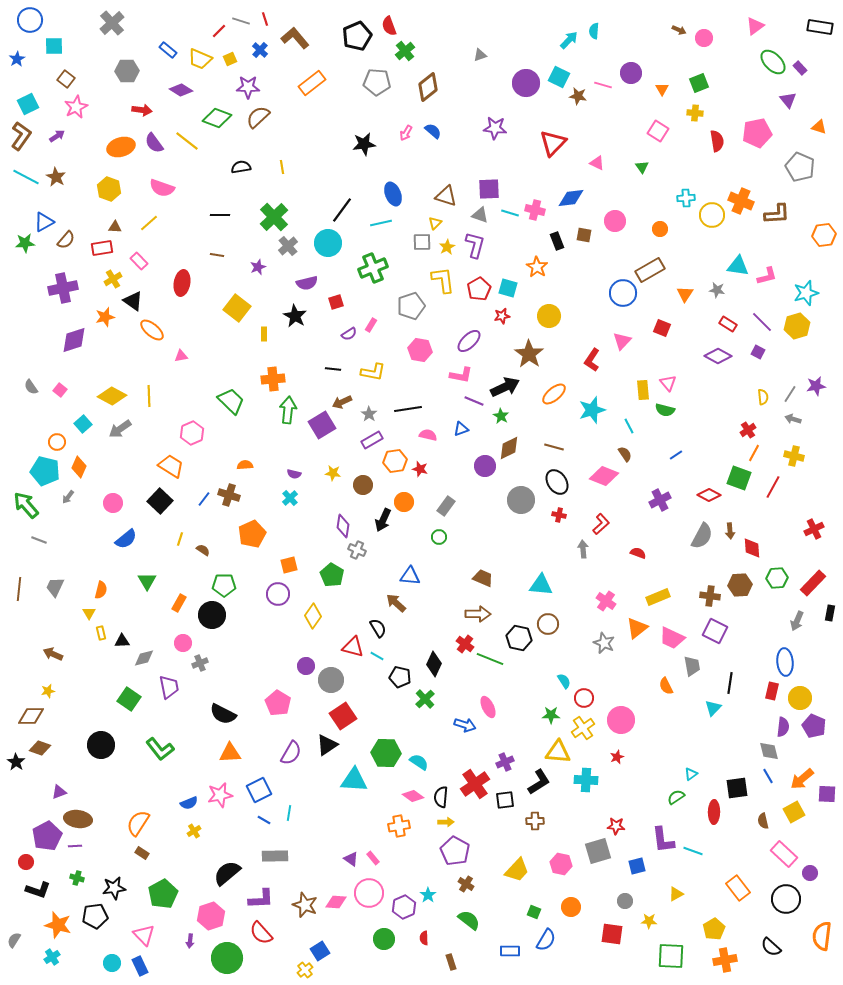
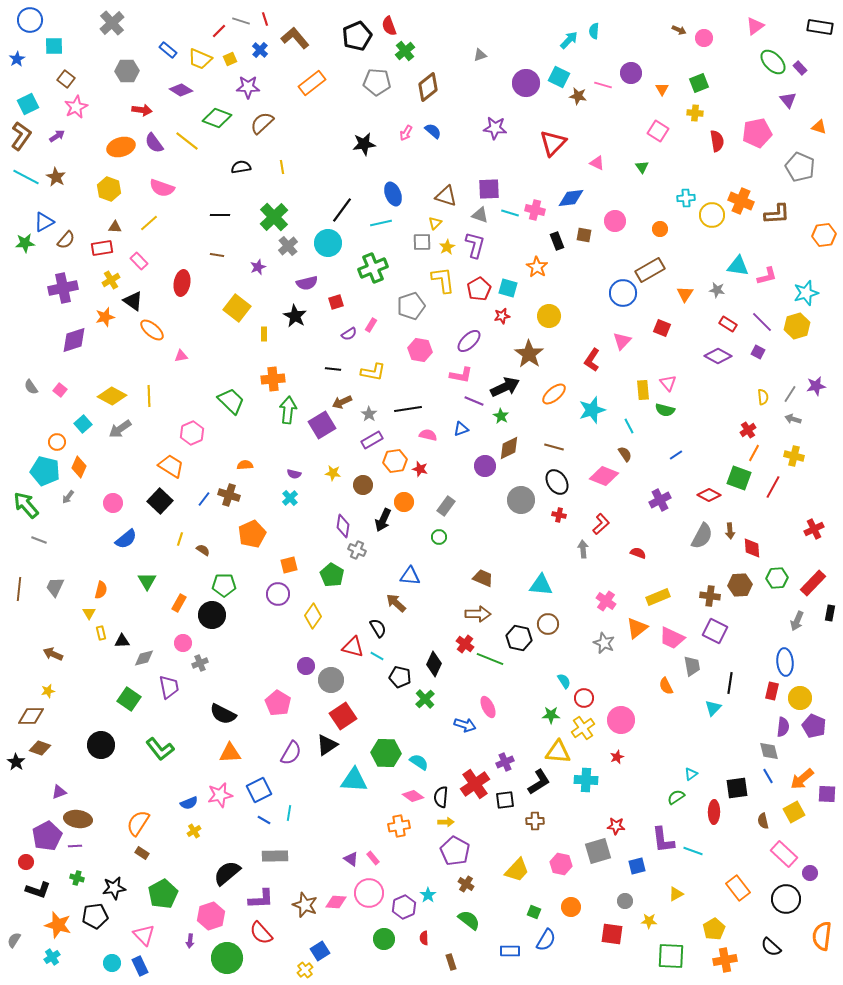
brown semicircle at (258, 117): moved 4 px right, 6 px down
yellow cross at (113, 279): moved 2 px left, 1 px down
